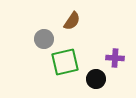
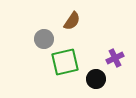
purple cross: rotated 30 degrees counterclockwise
